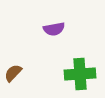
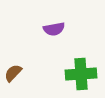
green cross: moved 1 px right
